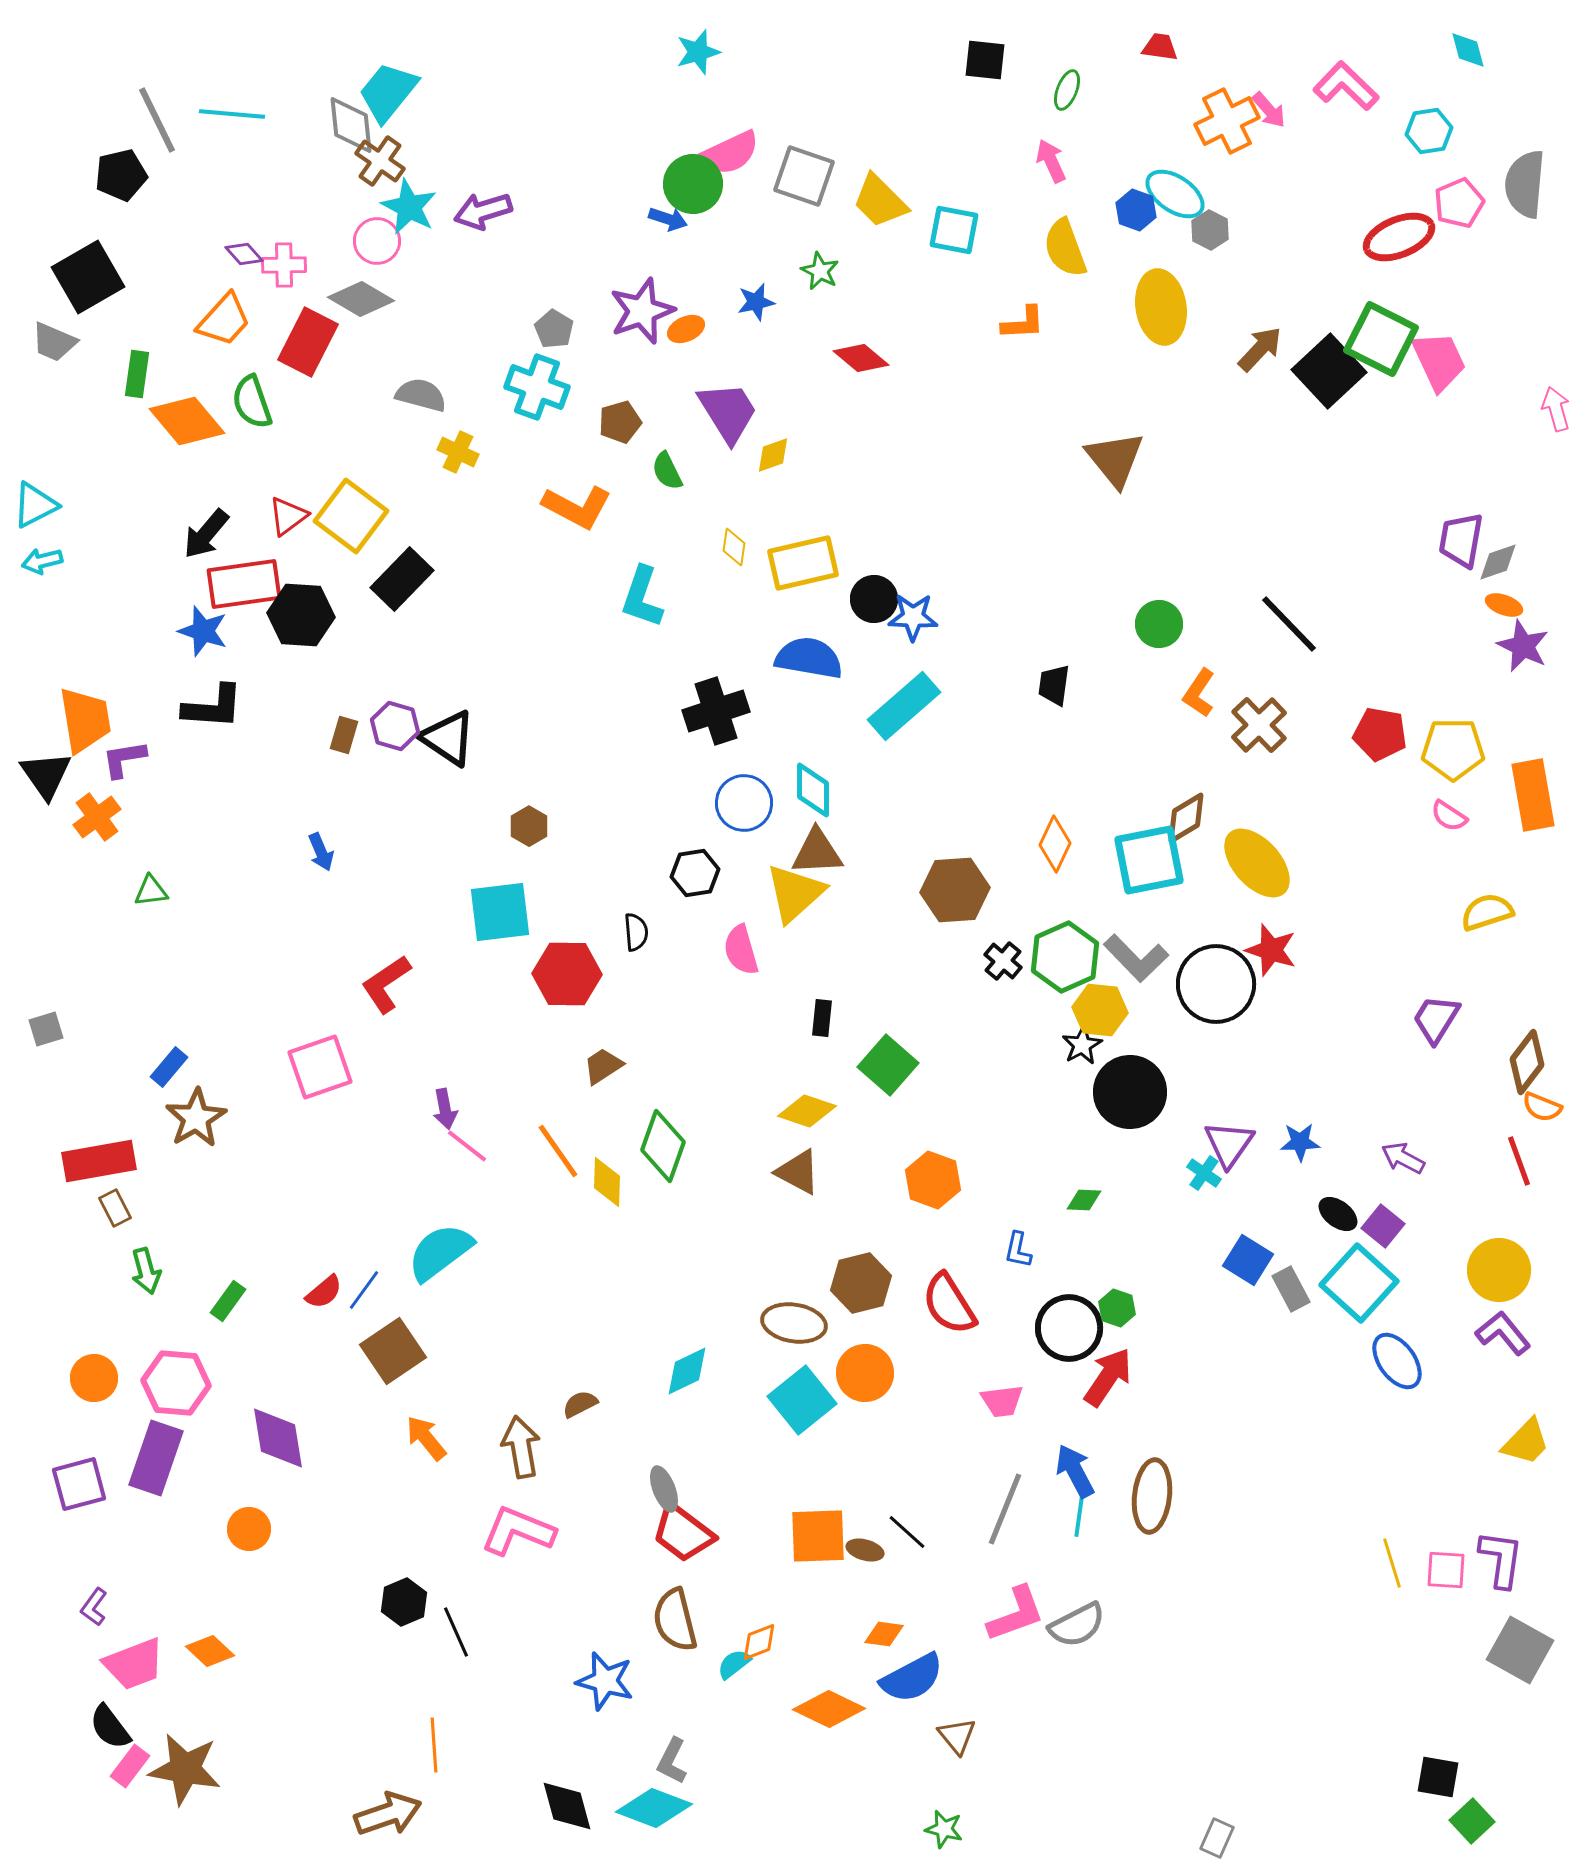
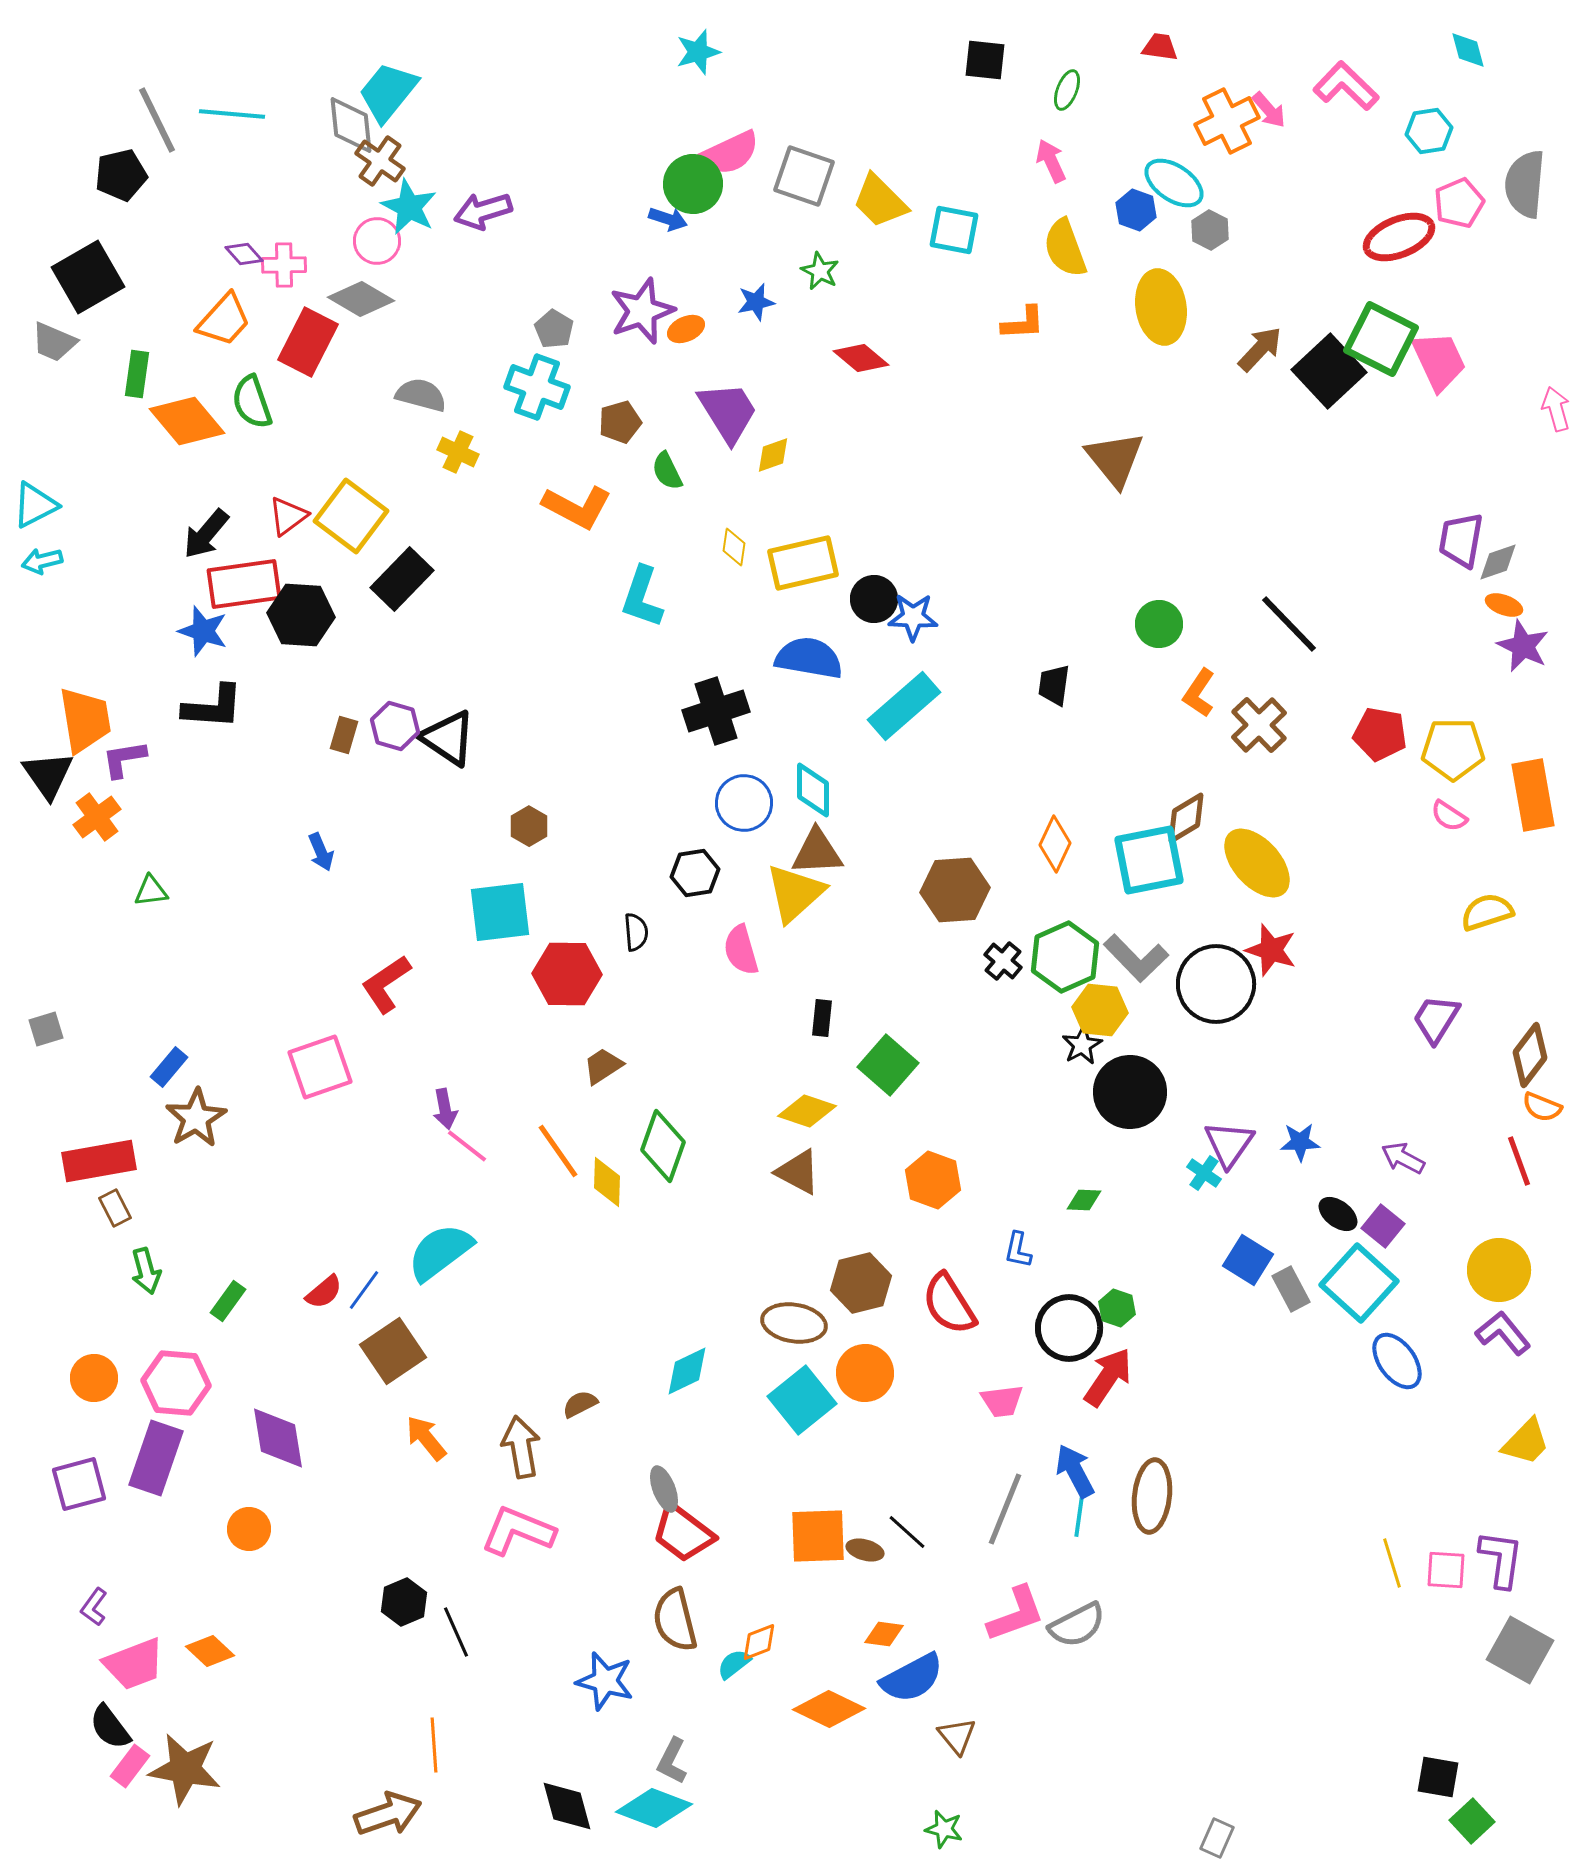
cyan ellipse at (1175, 194): moved 1 px left, 11 px up
black triangle at (46, 775): moved 2 px right
brown diamond at (1527, 1062): moved 3 px right, 7 px up
